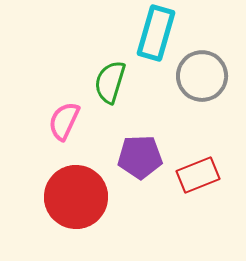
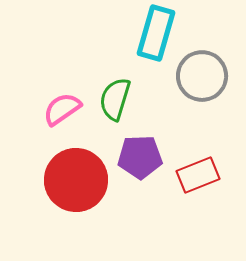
green semicircle: moved 5 px right, 17 px down
pink semicircle: moved 2 px left, 12 px up; rotated 30 degrees clockwise
red circle: moved 17 px up
